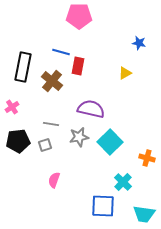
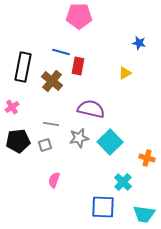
gray star: moved 1 px down
blue square: moved 1 px down
